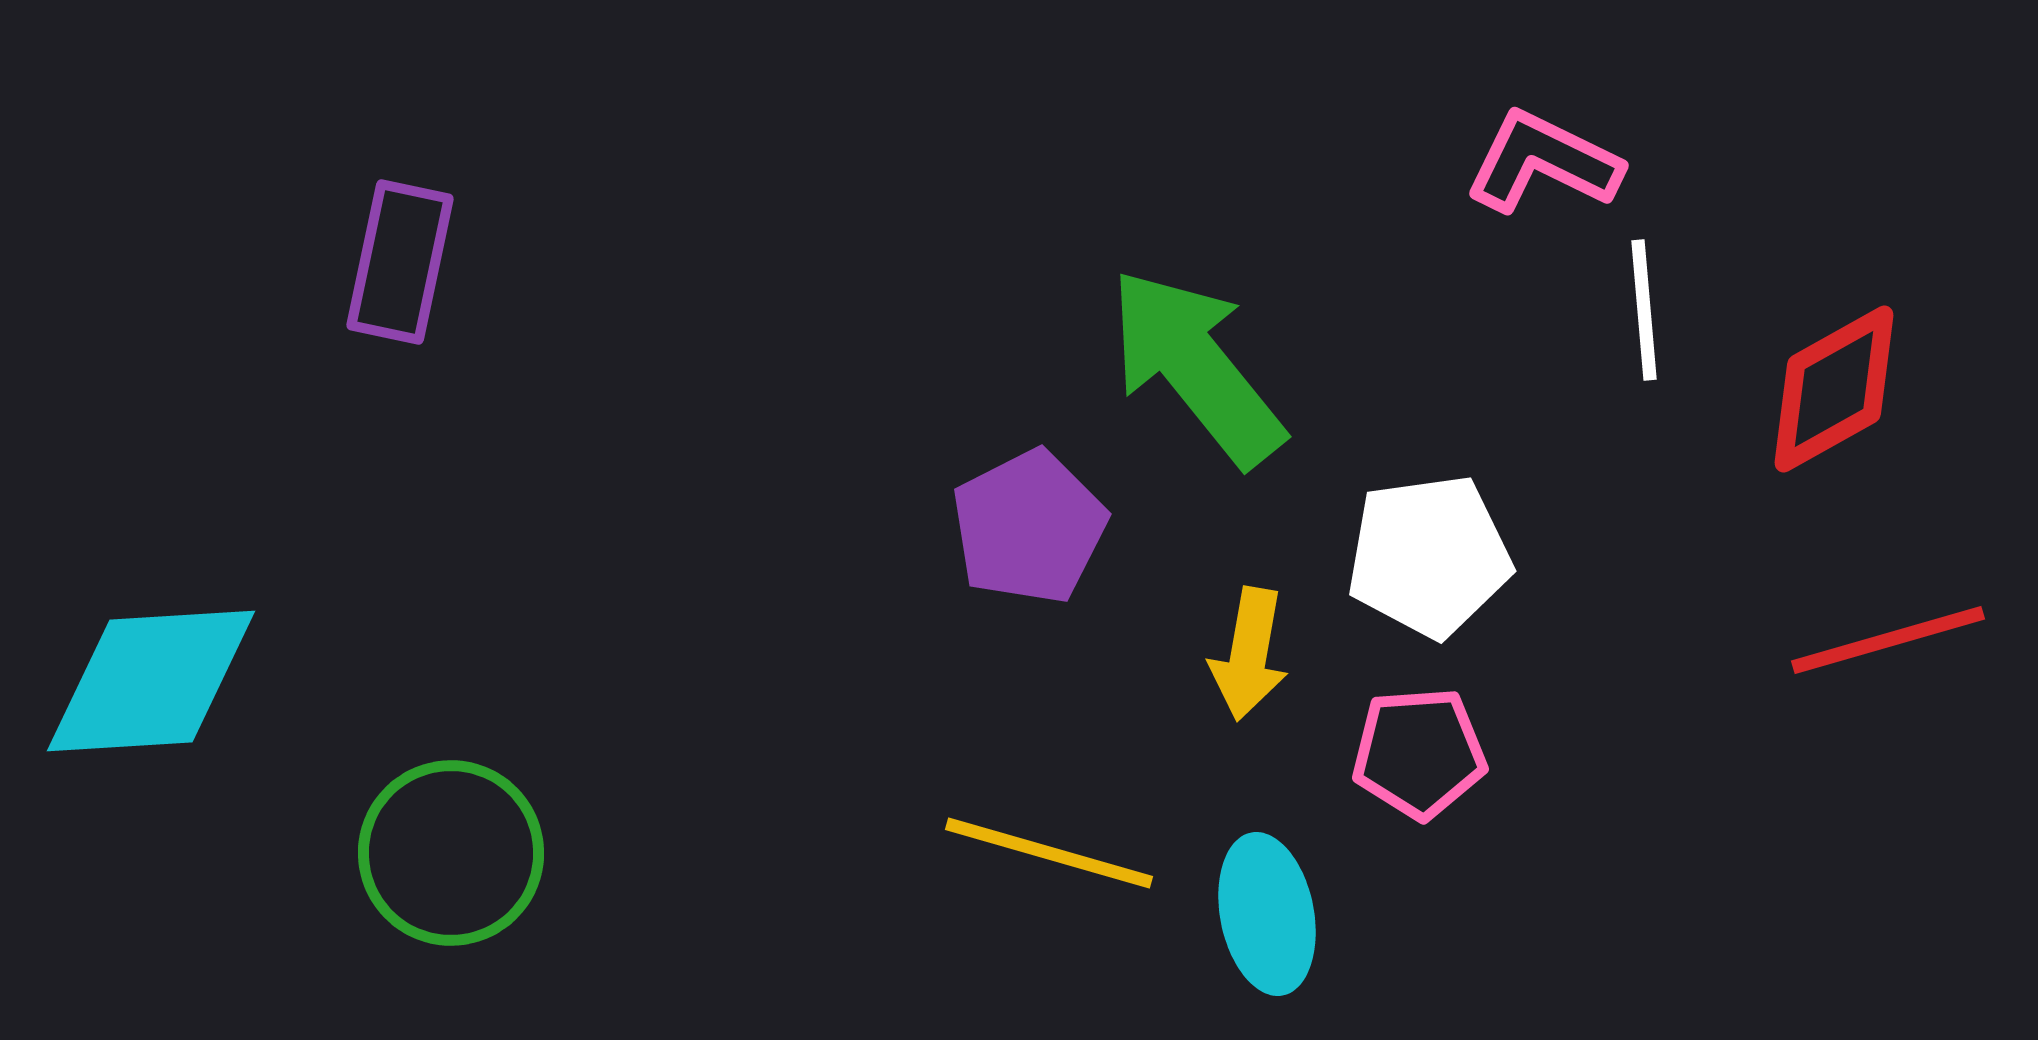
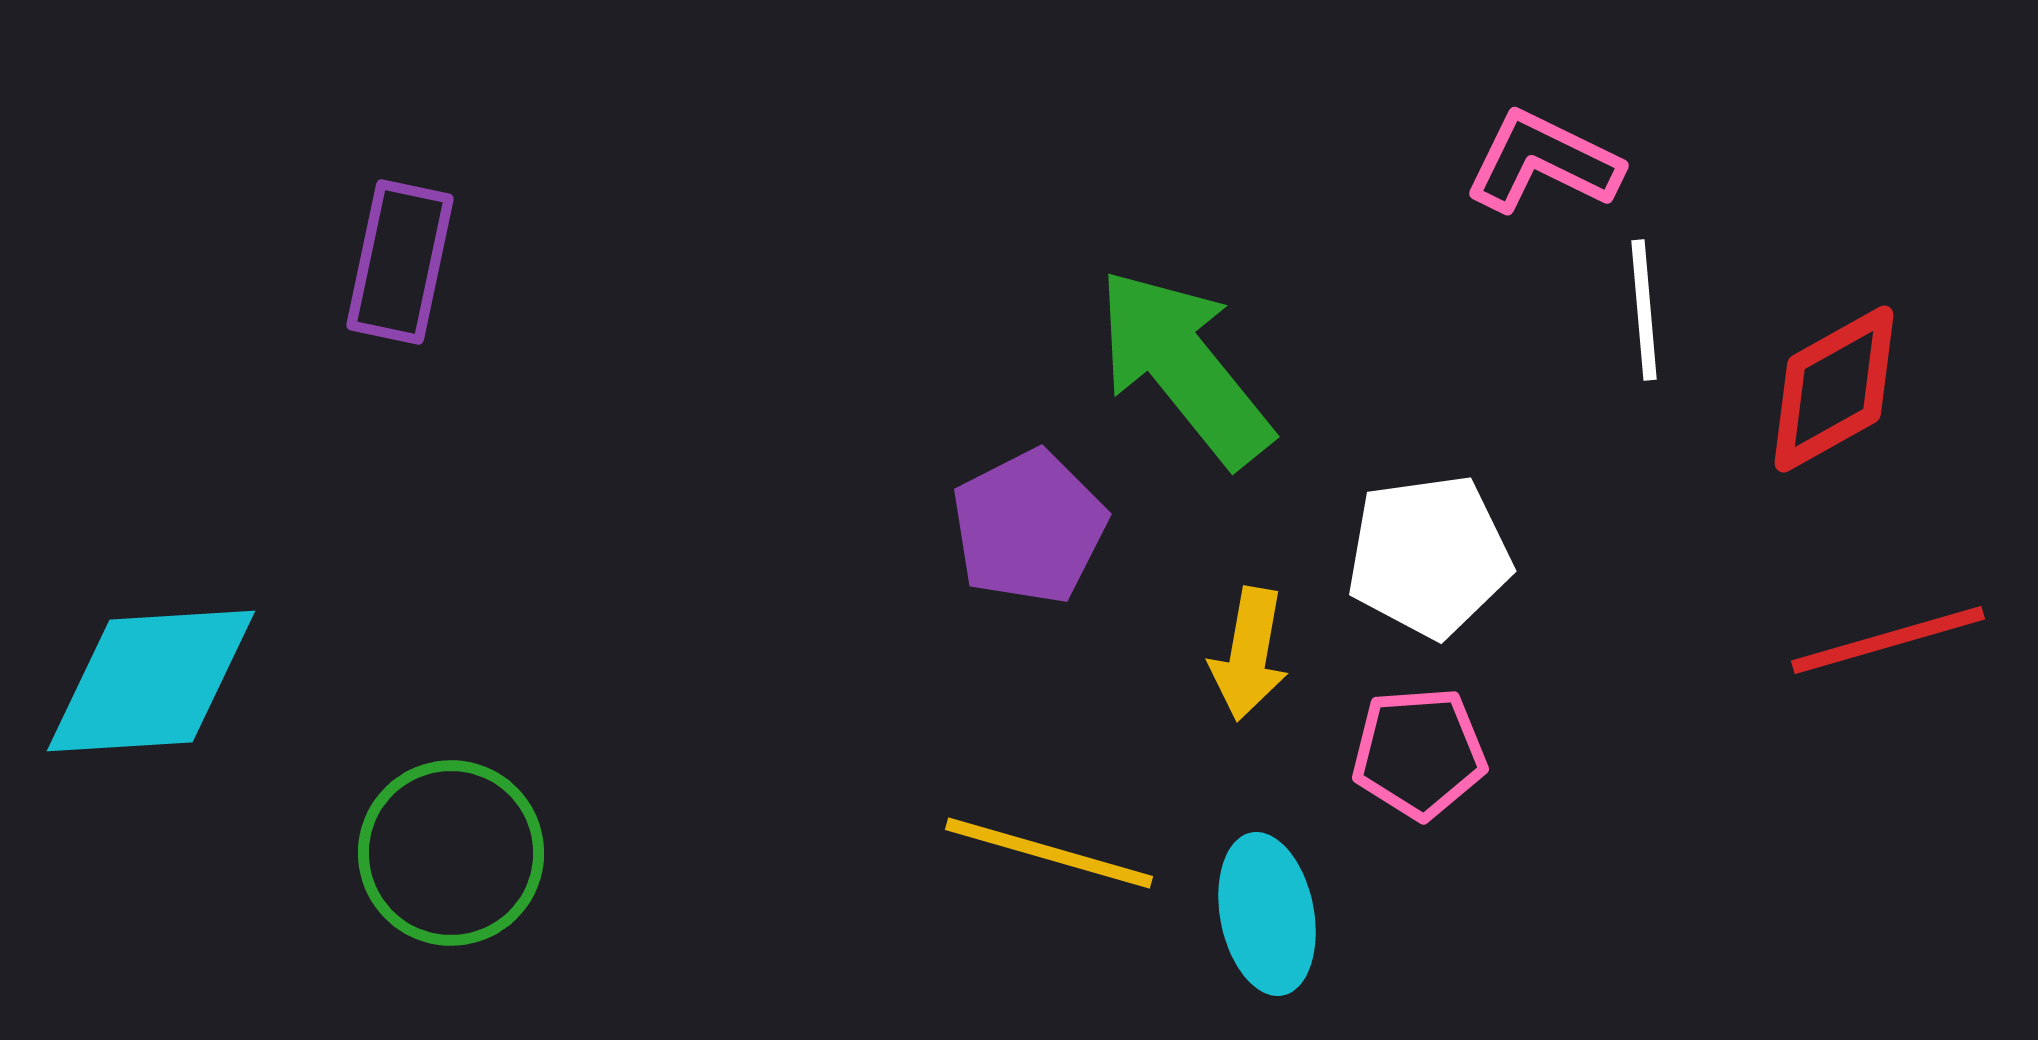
green arrow: moved 12 px left
